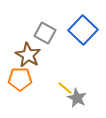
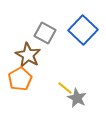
orange pentagon: rotated 30 degrees counterclockwise
